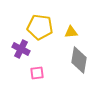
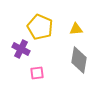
yellow pentagon: rotated 15 degrees clockwise
yellow triangle: moved 5 px right, 3 px up
